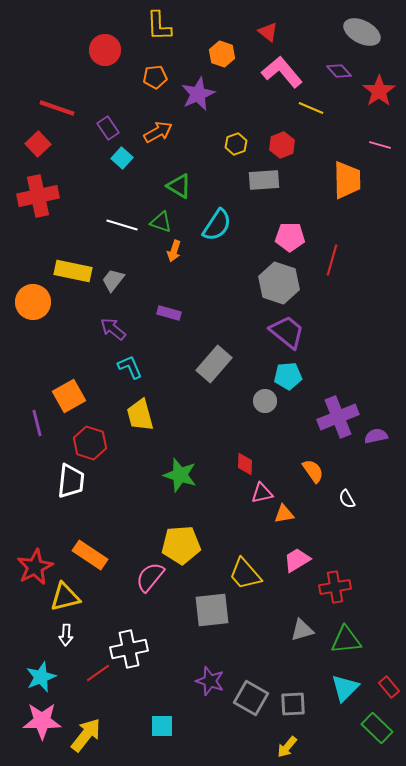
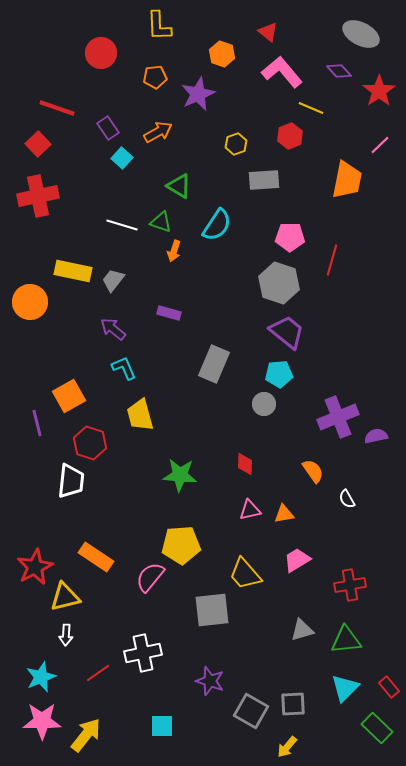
gray ellipse at (362, 32): moved 1 px left, 2 px down
red circle at (105, 50): moved 4 px left, 3 px down
red hexagon at (282, 145): moved 8 px right, 9 px up
pink line at (380, 145): rotated 60 degrees counterclockwise
orange trapezoid at (347, 180): rotated 12 degrees clockwise
orange circle at (33, 302): moved 3 px left
gray rectangle at (214, 364): rotated 18 degrees counterclockwise
cyan L-shape at (130, 367): moved 6 px left, 1 px down
cyan pentagon at (288, 376): moved 9 px left, 2 px up
gray circle at (265, 401): moved 1 px left, 3 px down
green star at (180, 475): rotated 12 degrees counterclockwise
pink triangle at (262, 493): moved 12 px left, 17 px down
orange rectangle at (90, 555): moved 6 px right, 2 px down
red cross at (335, 587): moved 15 px right, 2 px up
white cross at (129, 649): moved 14 px right, 4 px down
gray square at (251, 698): moved 13 px down
